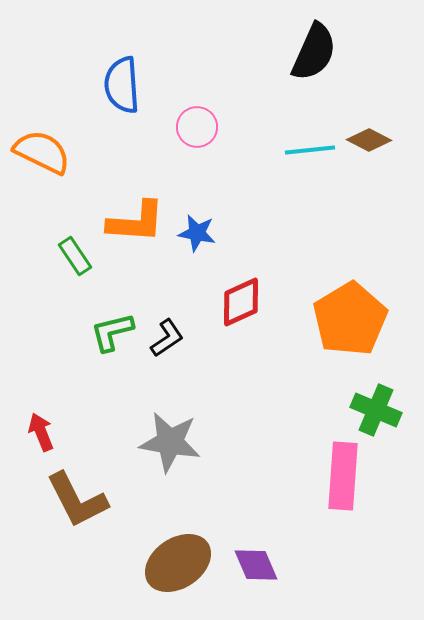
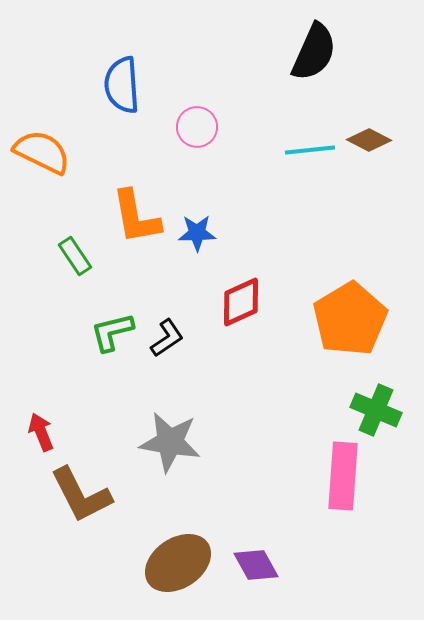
orange L-shape: moved 5 px up; rotated 76 degrees clockwise
blue star: rotated 12 degrees counterclockwise
brown L-shape: moved 4 px right, 5 px up
purple diamond: rotated 6 degrees counterclockwise
